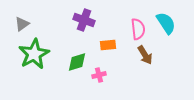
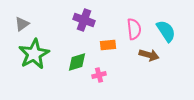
cyan semicircle: moved 8 px down
pink semicircle: moved 4 px left
brown arrow: moved 4 px right; rotated 42 degrees counterclockwise
